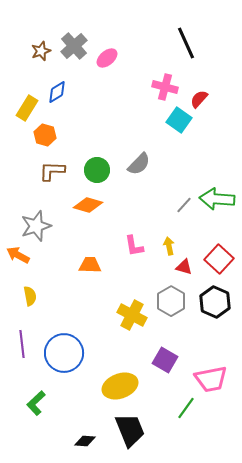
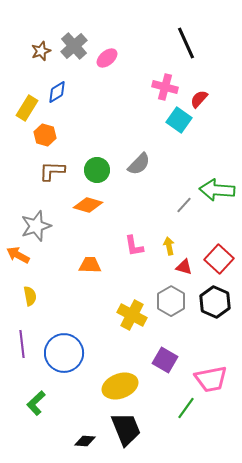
green arrow: moved 9 px up
black trapezoid: moved 4 px left, 1 px up
